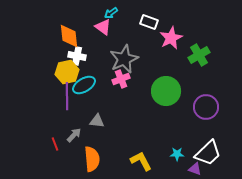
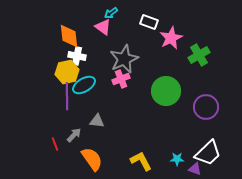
cyan star: moved 5 px down
orange semicircle: rotated 30 degrees counterclockwise
